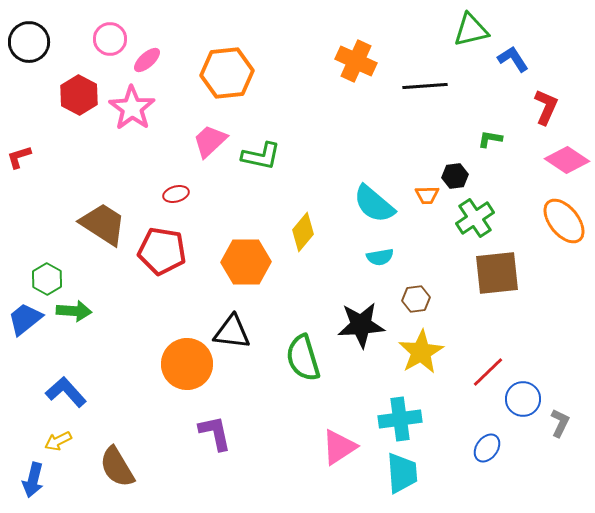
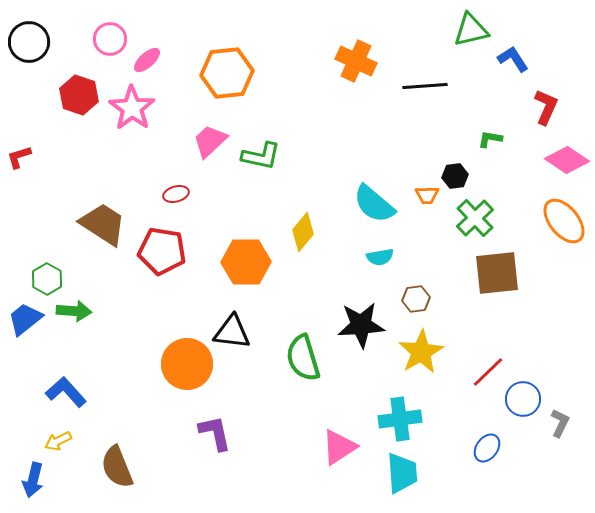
red hexagon at (79, 95): rotated 9 degrees counterclockwise
green cross at (475, 218): rotated 9 degrees counterclockwise
brown semicircle at (117, 467): rotated 9 degrees clockwise
